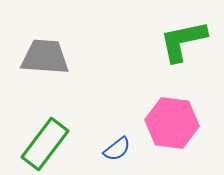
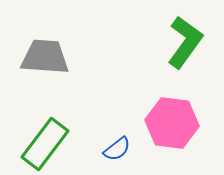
green L-shape: moved 2 px right, 1 px down; rotated 138 degrees clockwise
